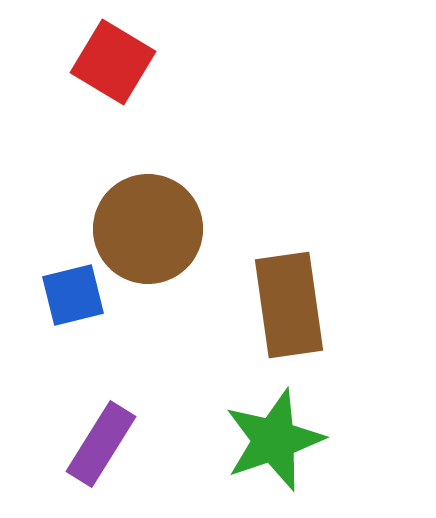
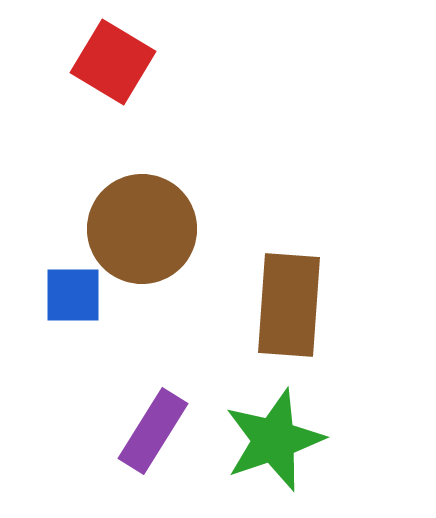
brown circle: moved 6 px left
blue square: rotated 14 degrees clockwise
brown rectangle: rotated 12 degrees clockwise
purple rectangle: moved 52 px right, 13 px up
